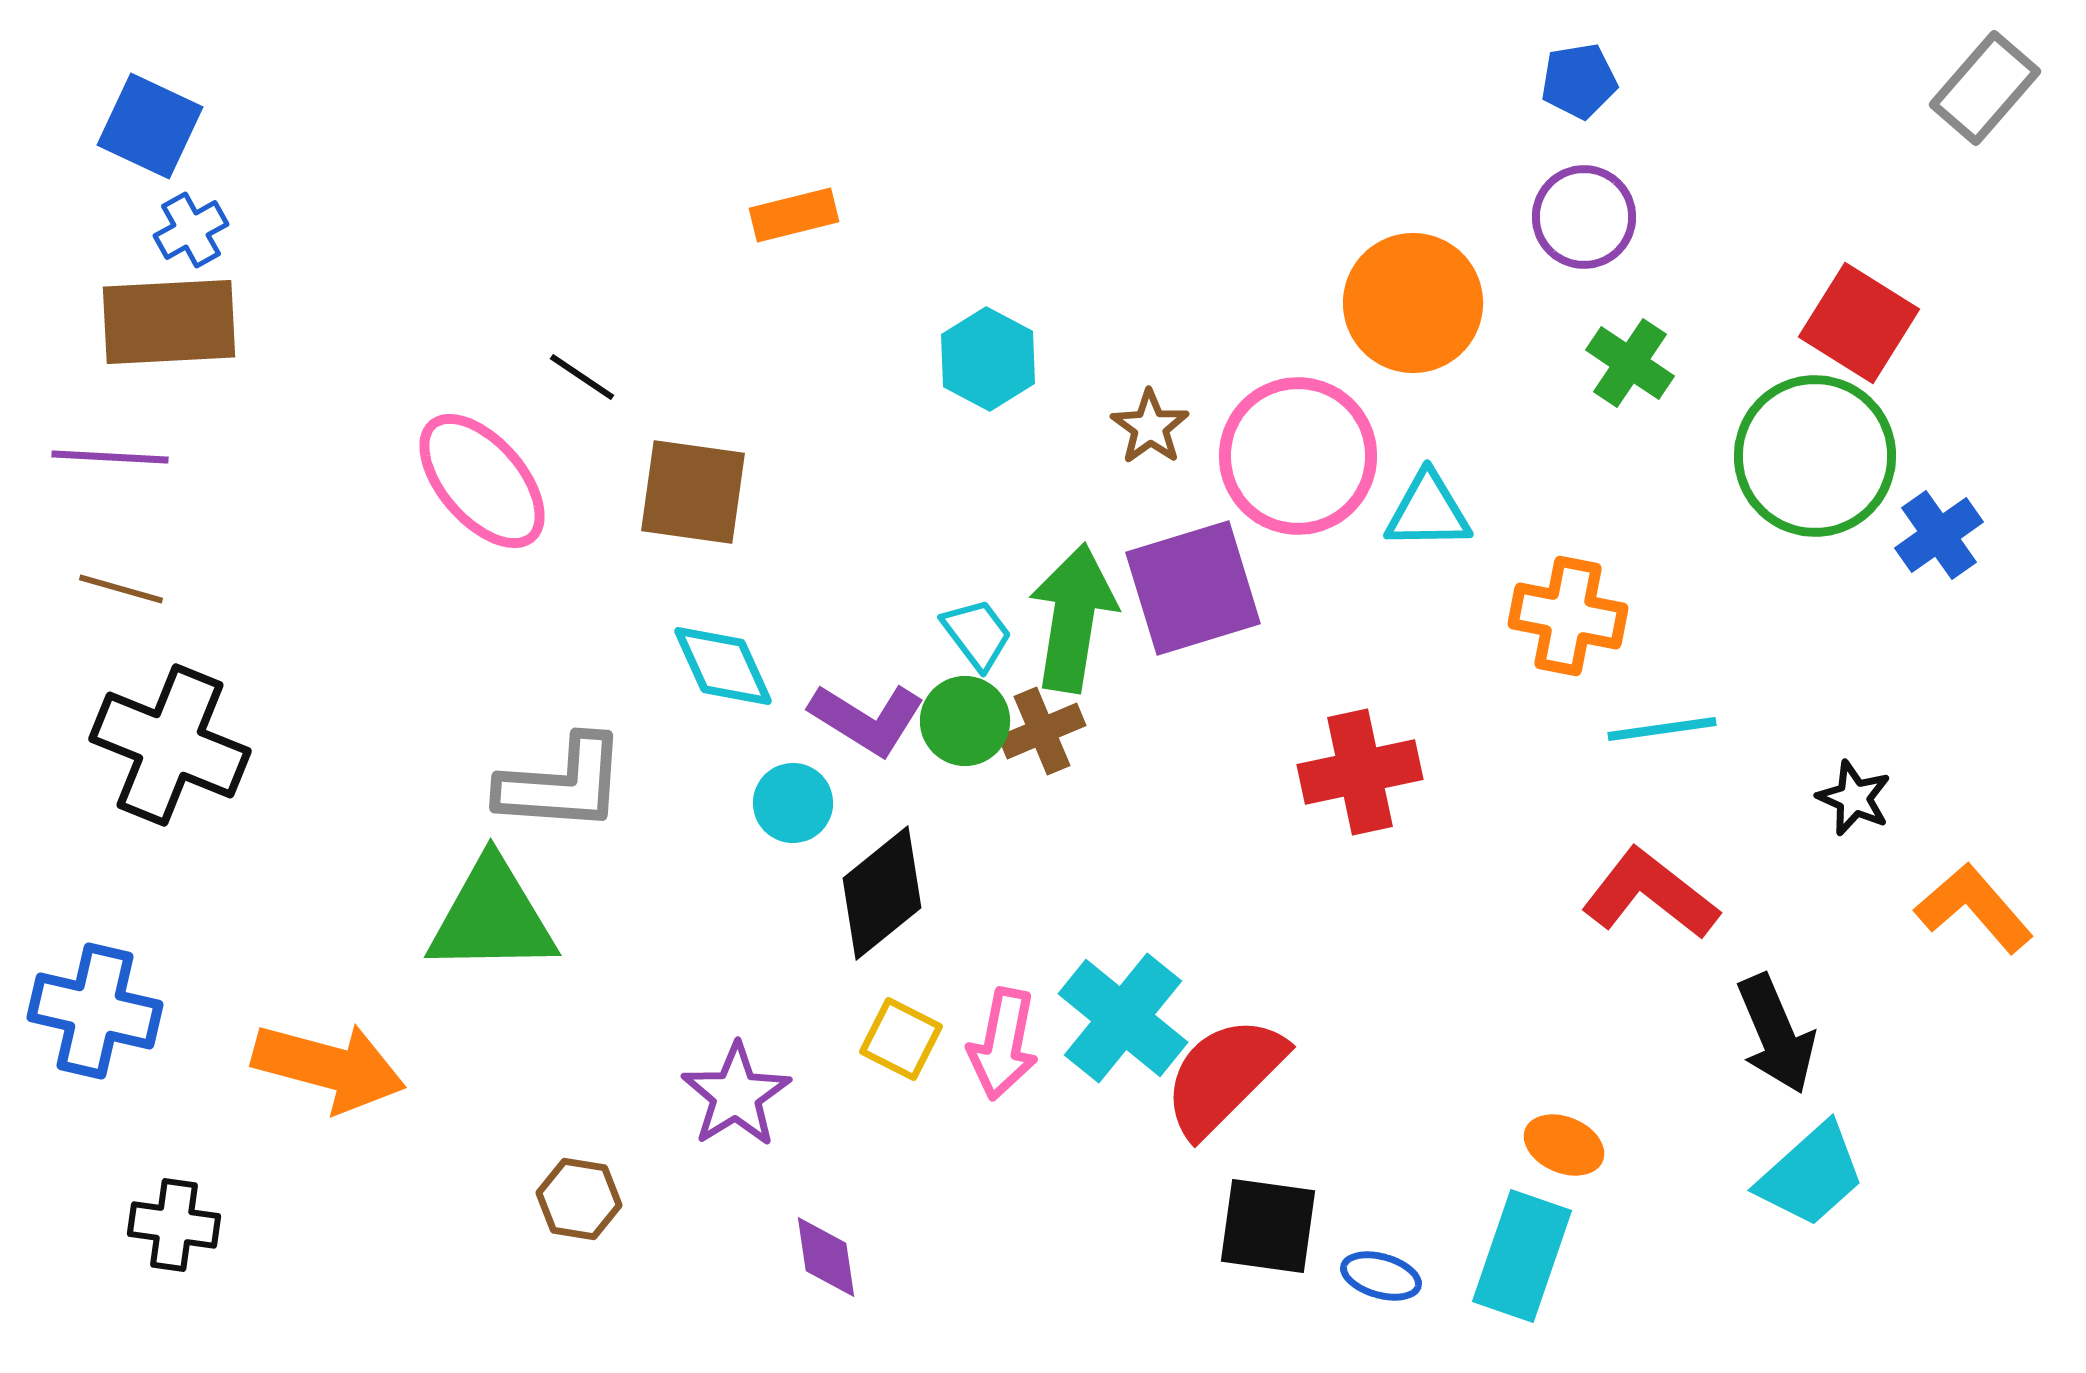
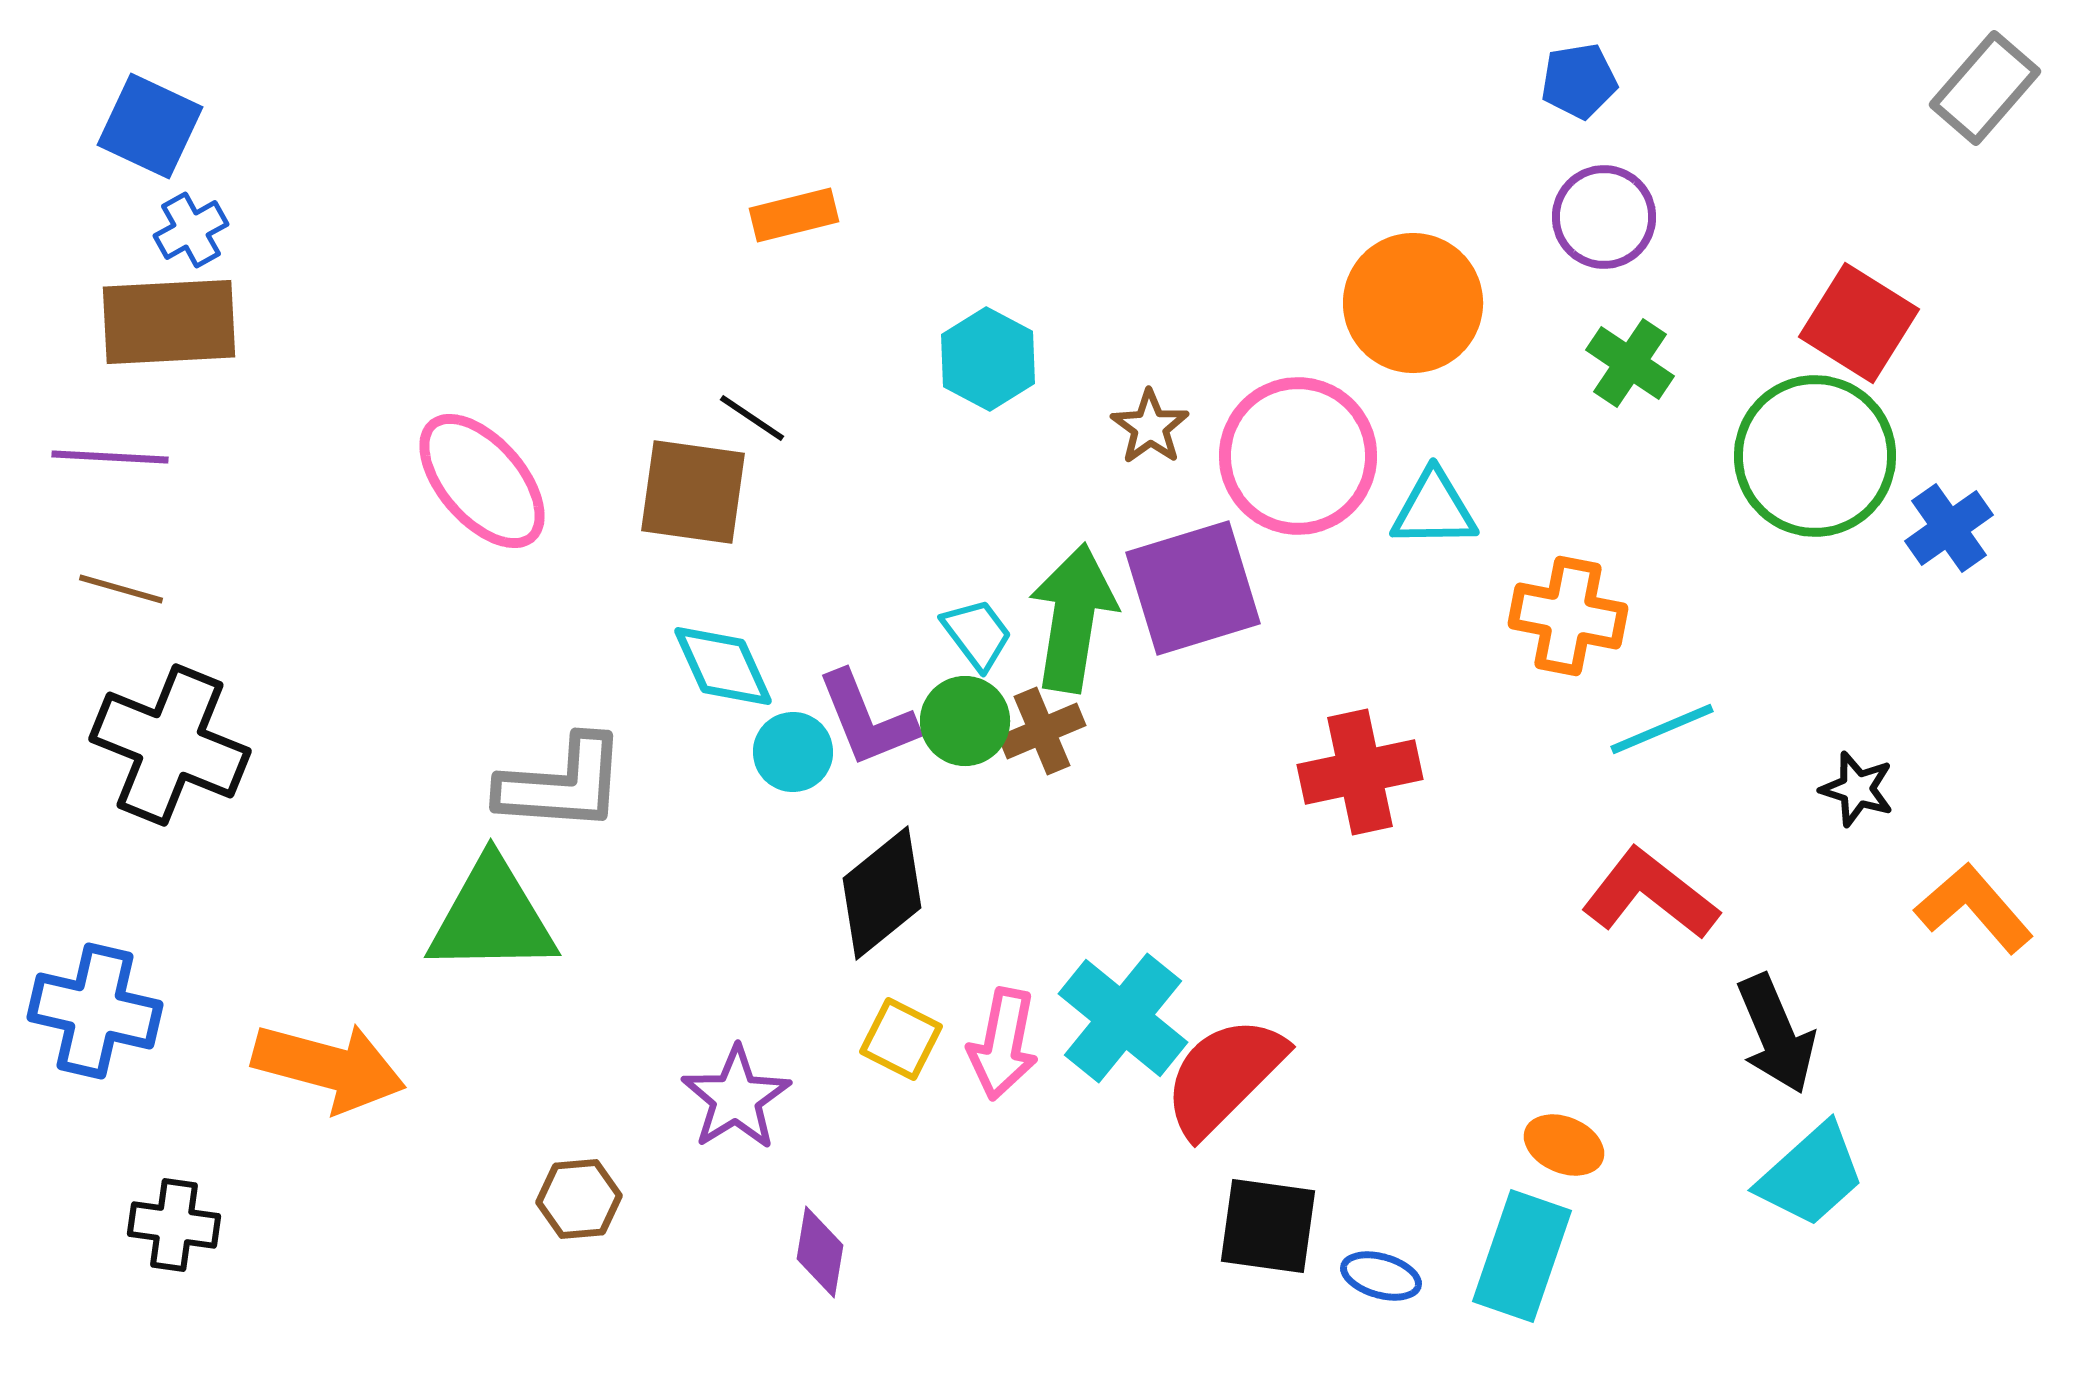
purple circle at (1584, 217): moved 20 px right
black line at (582, 377): moved 170 px right, 41 px down
cyan triangle at (1428, 511): moved 6 px right, 2 px up
blue cross at (1939, 535): moved 10 px right, 7 px up
purple L-shape at (867, 719): rotated 36 degrees clockwise
cyan line at (1662, 729): rotated 15 degrees counterclockwise
black star at (1854, 798): moved 3 px right, 9 px up; rotated 6 degrees counterclockwise
cyan circle at (793, 803): moved 51 px up
purple star at (736, 1095): moved 3 px down
brown hexagon at (579, 1199): rotated 14 degrees counterclockwise
purple diamond at (826, 1257): moved 6 px left, 5 px up; rotated 18 degrees clockwise
